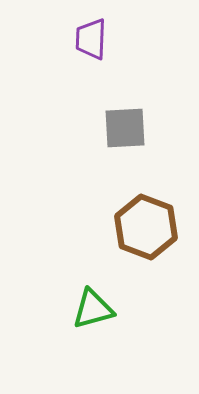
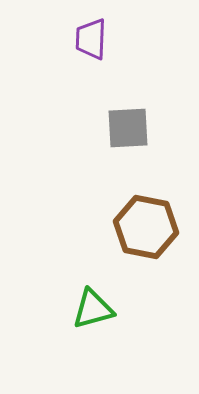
gray square: moved 3 px right
brown hexagon: rotated 10 degrees counterclockwise
